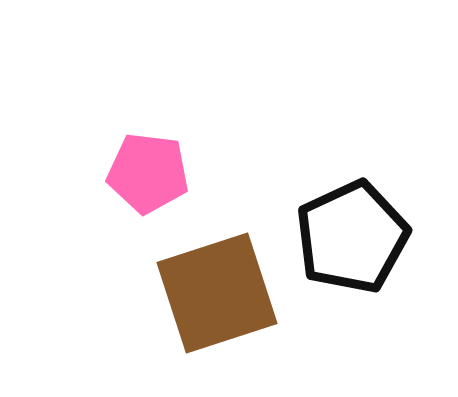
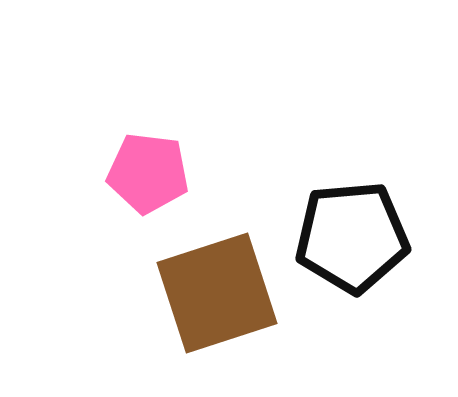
black pentagon: rotated 20 degrees clockwise
